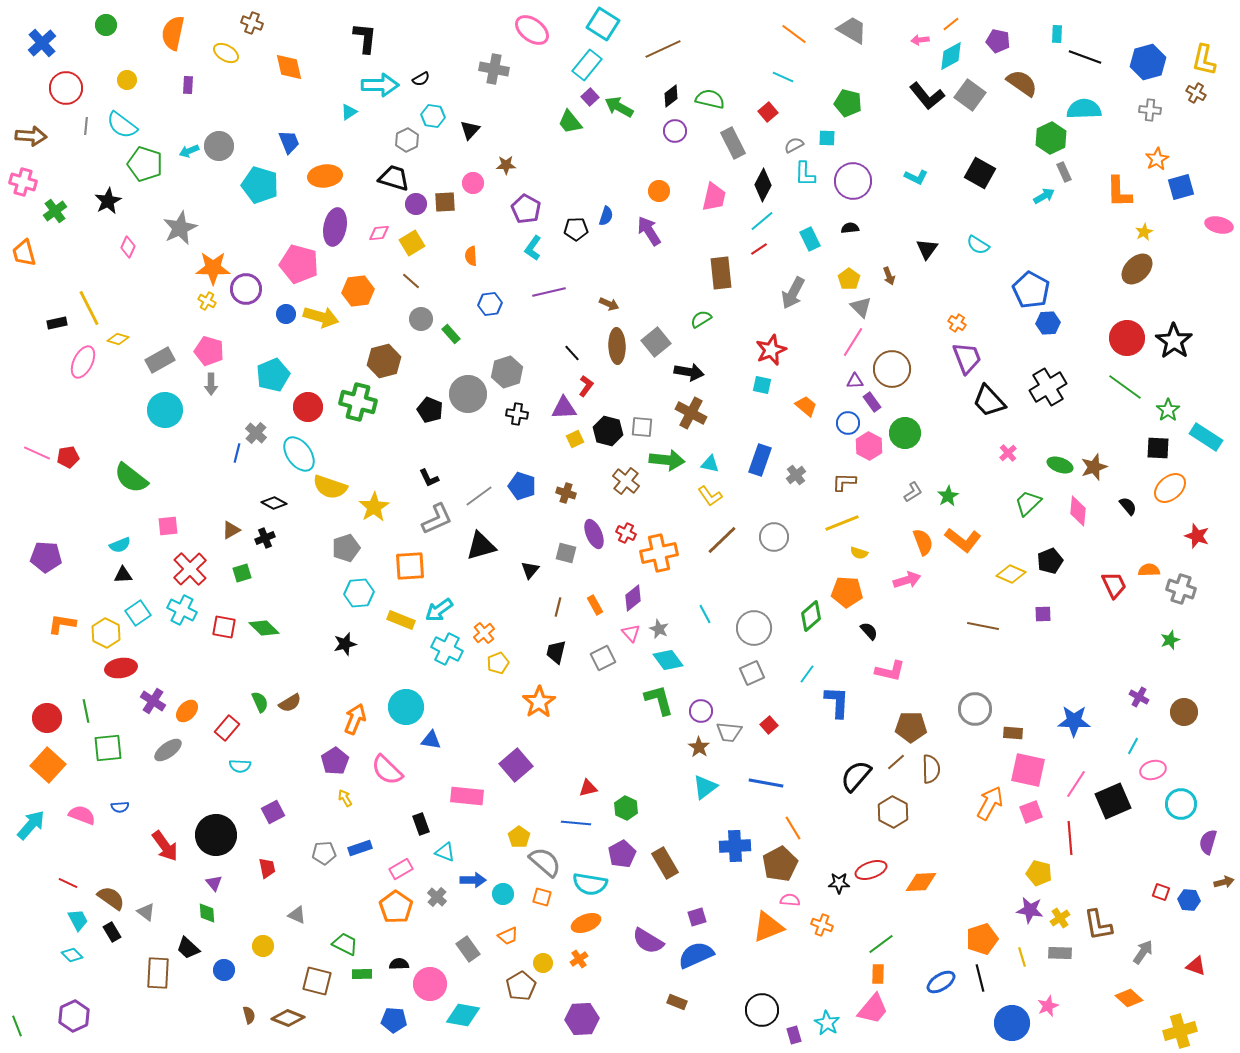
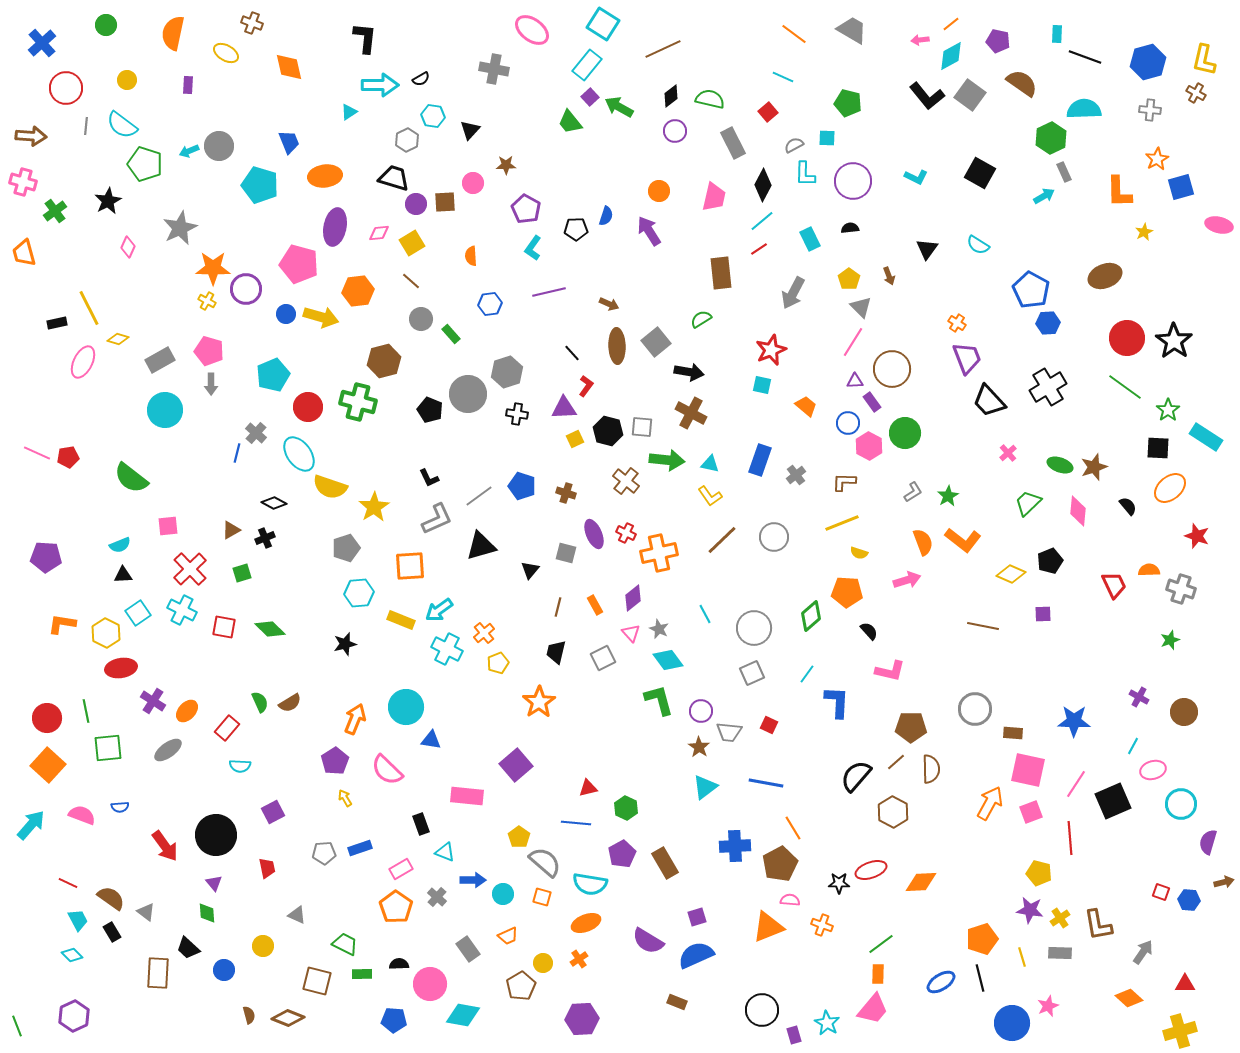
brown ellipse at (1137, 269): moved 32 px left, 7 px down; rotated 24 degrees clockwise
green diamond at (264, 628): moved 6 px right, 1 px down
red square at (769, 725): rotated 24 degrees counterclockwise
red triangle at (1196, 966): moved 11 px left, 18 px down; rotated 20 degrees counterclockwise
